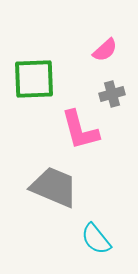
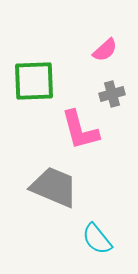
green square: moved 2 px down
cyan semicircle: moved 1 px right
